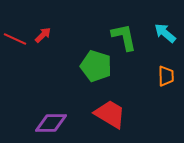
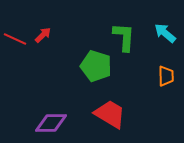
green L-shape: rotated 16 degrees clockwise
